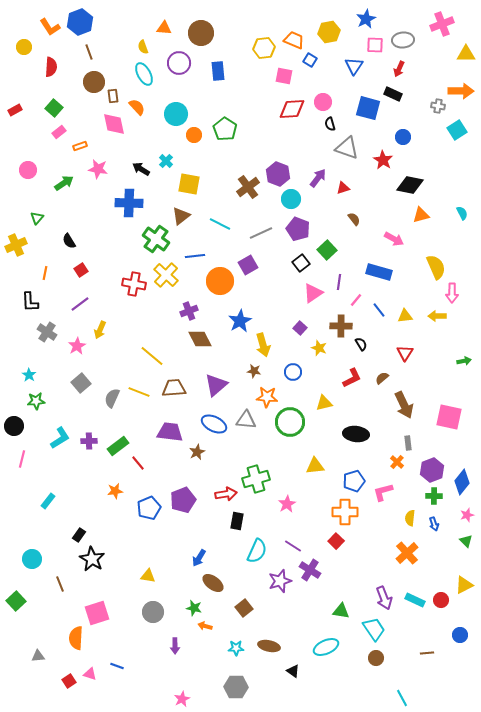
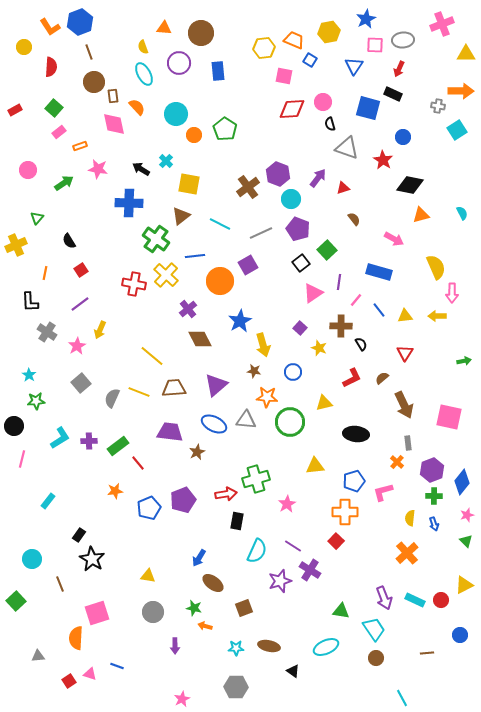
purple cross at (189, 311): moved 1 px left, 2 px up; rotated 18 degrees counterclockwise
brown square at (244, 608): rotated 18 degrees clockwise
